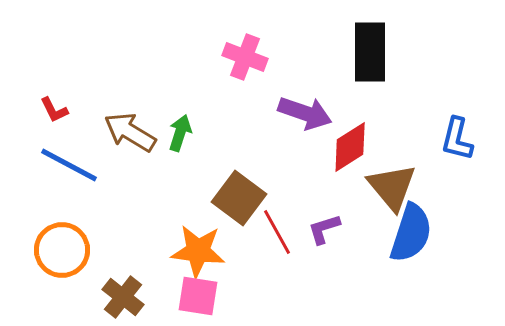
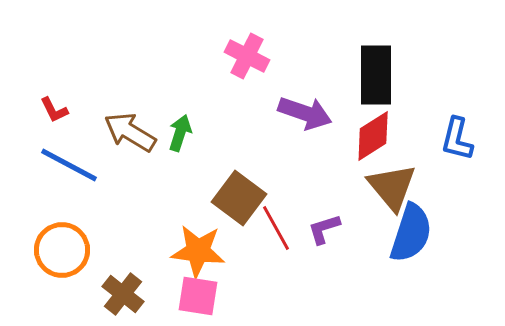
black rectangle: moved 6 px right, 23 px down
pink cross: moved 2 px right, 1 px up; rotated 6 degrees clockwise
red diamond: moved 23 px right, 11 px up
red line: moved 1 px left, 4 px up
brown cross: moved 3 px up
